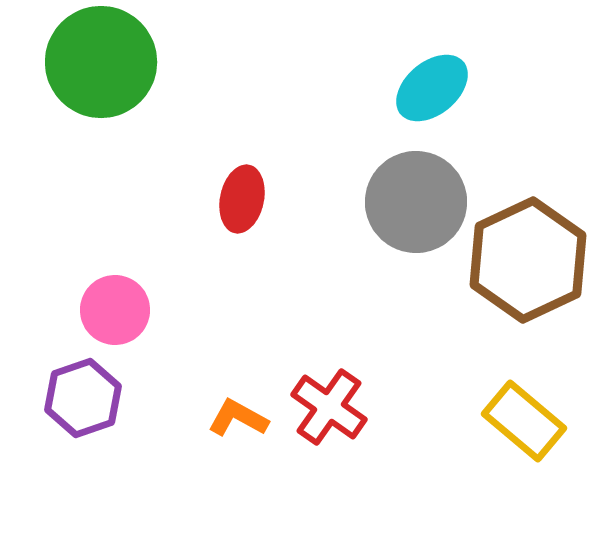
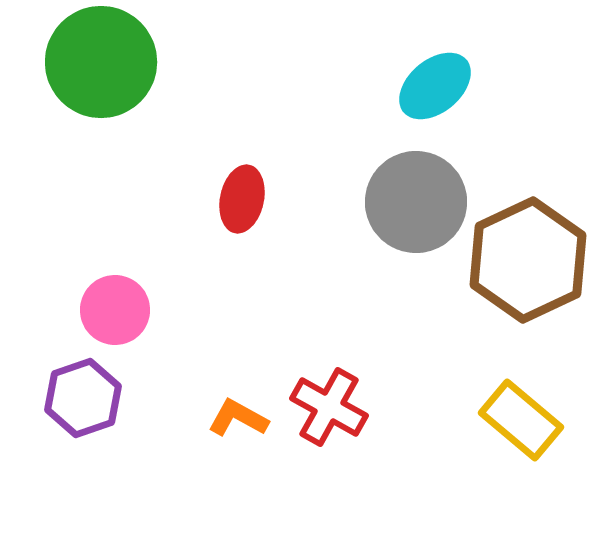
cyan ellipse: moved 3 px right, 2 px up
red cross: rotated 6 degrees counterclockwise
yellow rectangle: moved 3 px left, 1 px up
